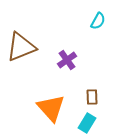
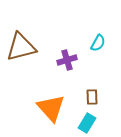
cyan semicircle: moved 22 px down
brown triangle: rotated 8 degrees clockwise
purple cross: rotated 18 degrees clockwise
